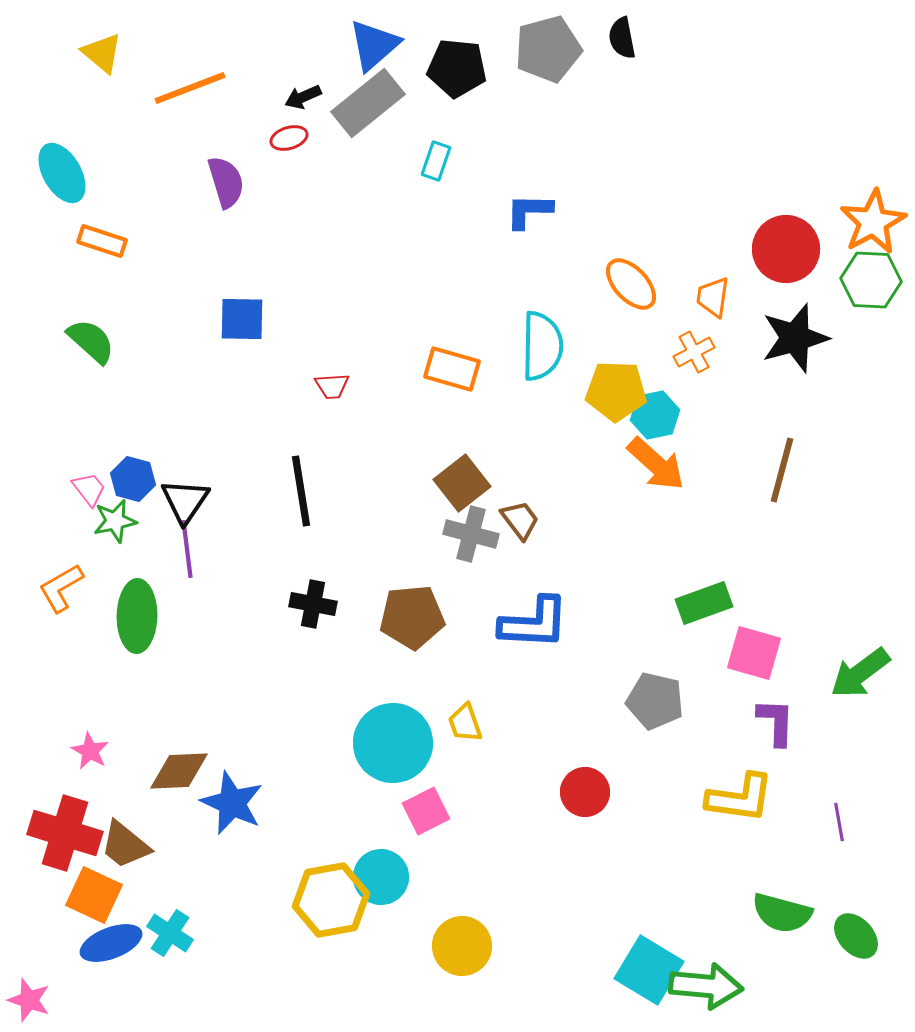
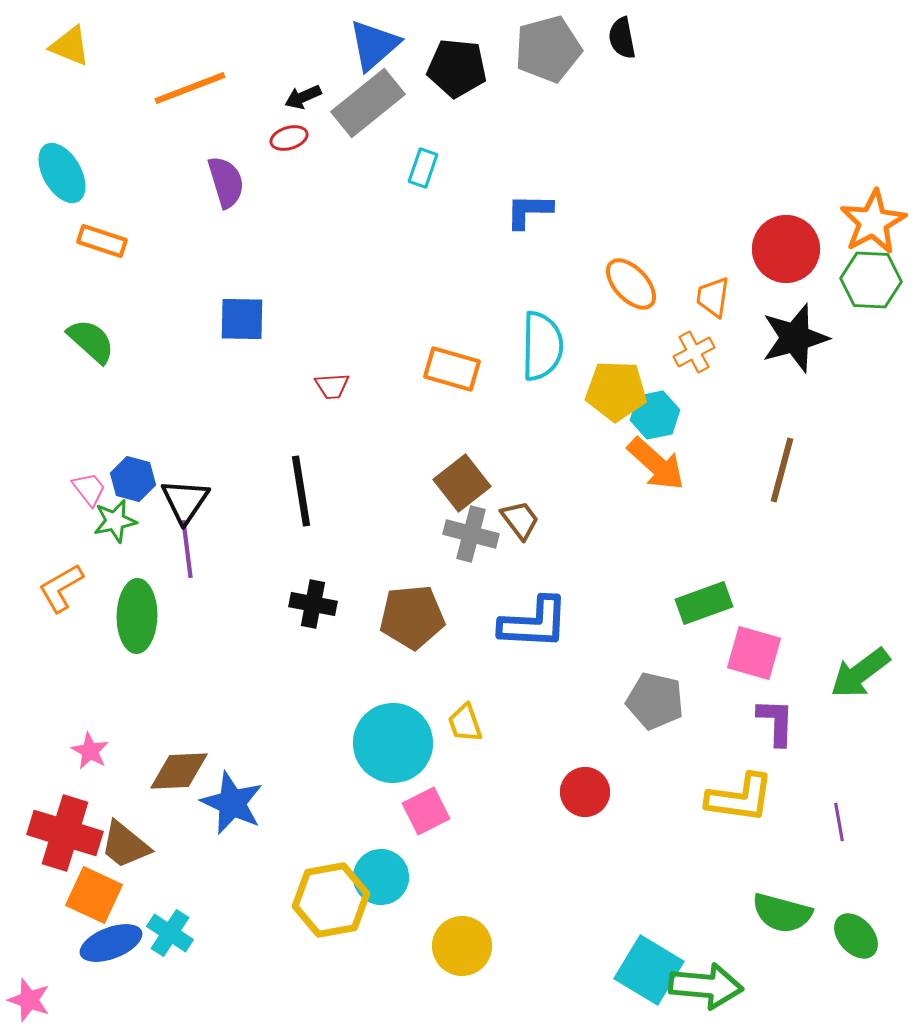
yellow triangle at (102, 53): moved 32 px left, 7 px up; rotated 18 degrees counterclockwise
cyan rectangle at (436, 161): moved 13 px left, 7 px down
